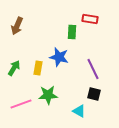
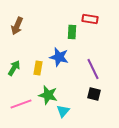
green star: rotated 18 degrees clockwise
cyan triangle: moved 16 px left; rotated 40 degrees clockwise
